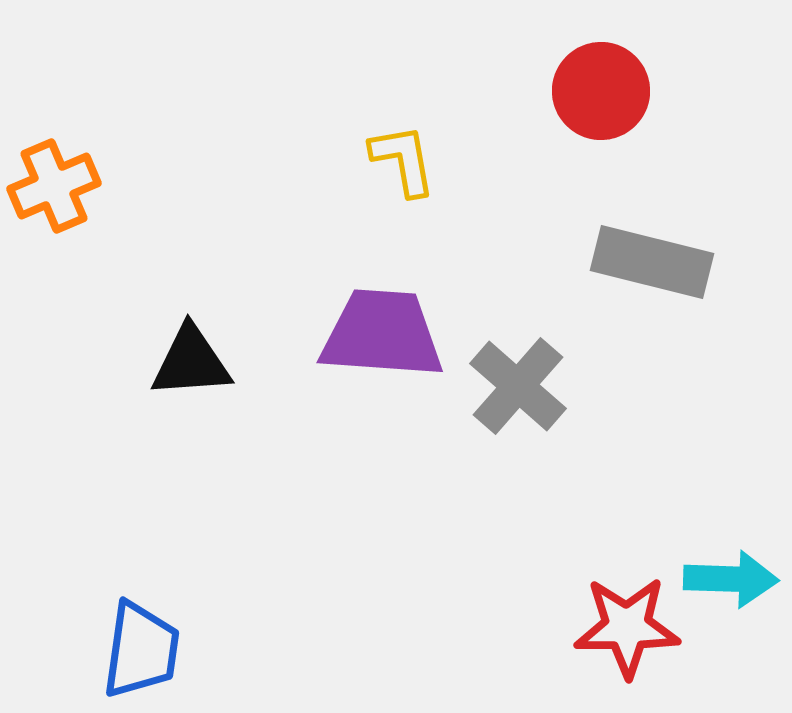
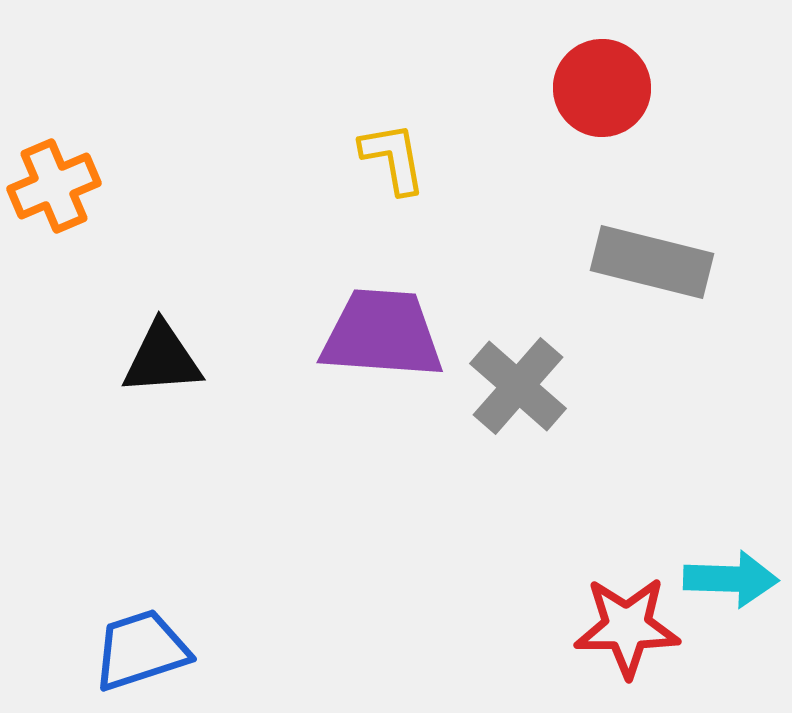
red circle: moved 1 px right, 3 px up
yellow L-shape: moved 10 px left, 2 px up
black triangle: moved 29 px left, 3 px up
blue trapezoid: rotated 116 degrees counterclockwise
